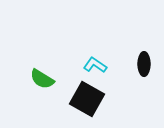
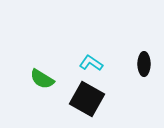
cyan L-shape: moved 4 px left, 2 px up
